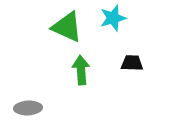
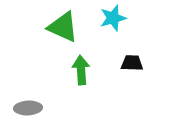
green triangle: moved 4 px left
